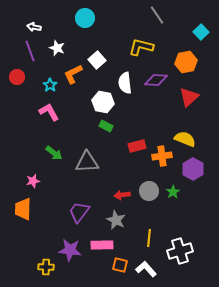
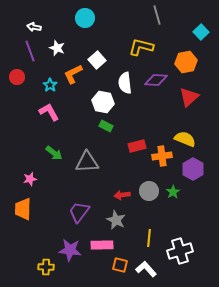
gray line: rotated 18 degrees clockwise
pink star: moved 3 px left, 2 px up
